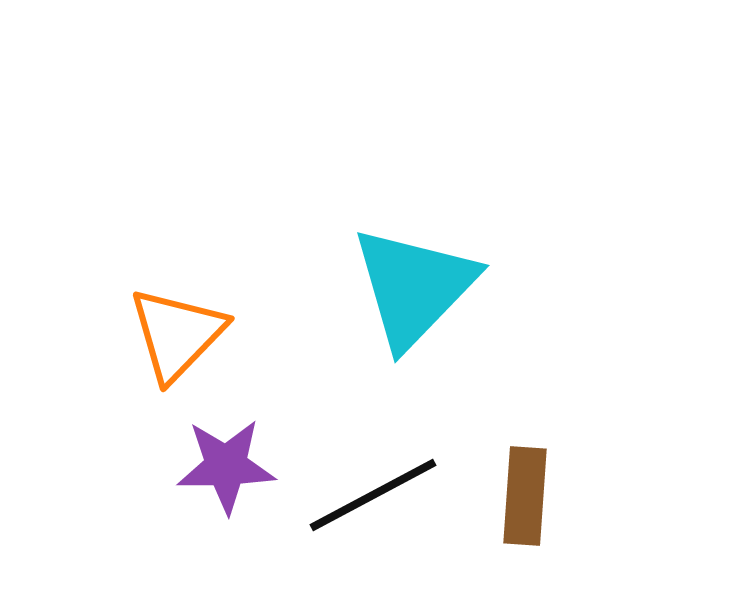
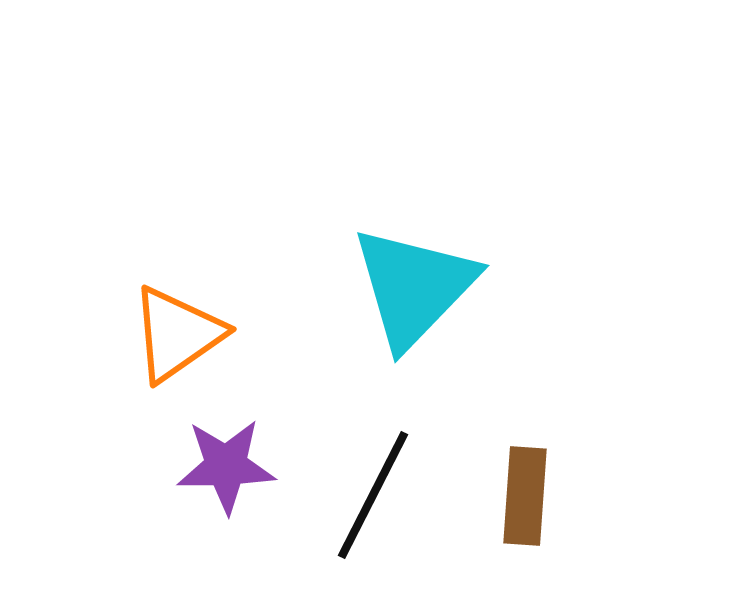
orange triangle: rotated 11 degrees clockwise
black line: rotated 35 degrees counterclockwise
